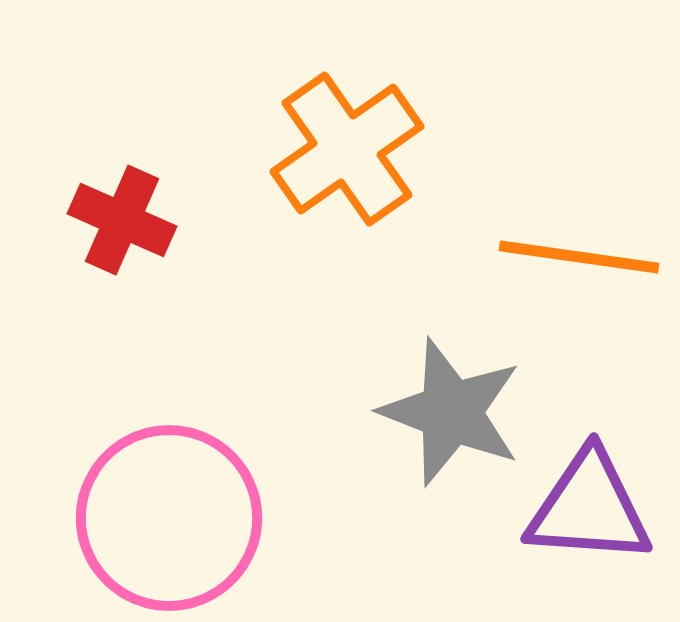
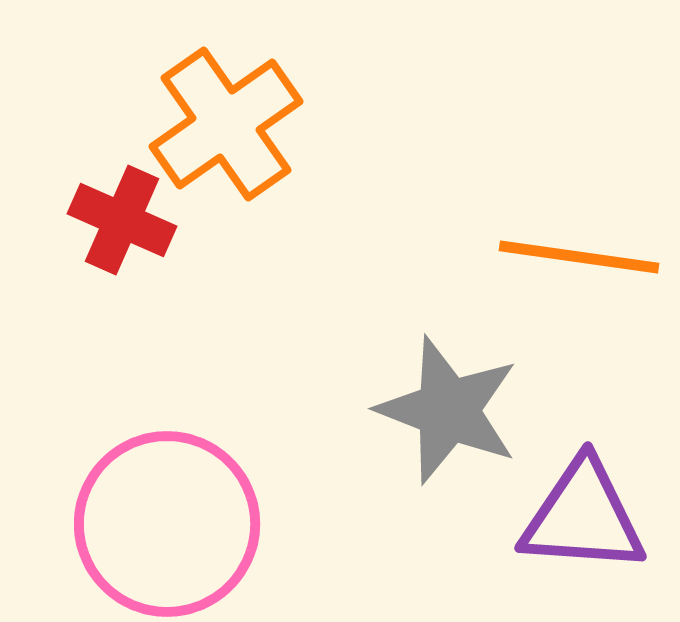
orange cross: moved 121 px left, 25 px up
gray star: moved 3 px left, 2 px up
purple triangle: moved 6 px left, 9 px down
pink circle: moved 2 px left, 6 px down
